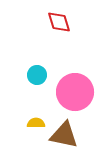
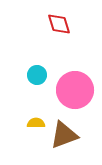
red diamond: moved 2 px down
pink circle: moved 2 px up
brown triangle: rotated 32 degrees counterclockwise
